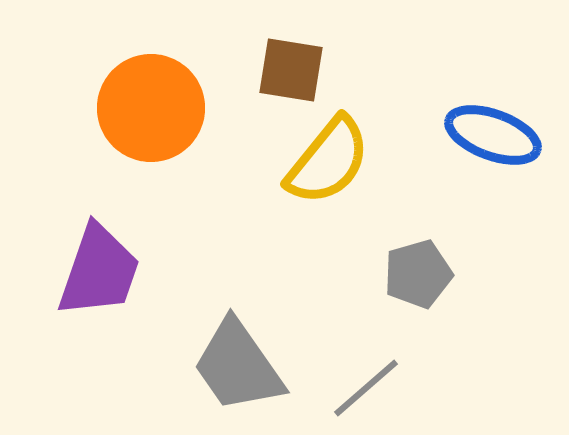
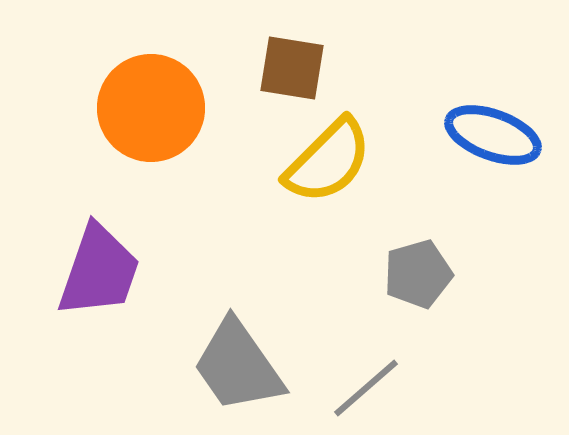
brown square: moved 1 px right, 2 px up
yellow semicircle: rotated 6 degrees clockwise
